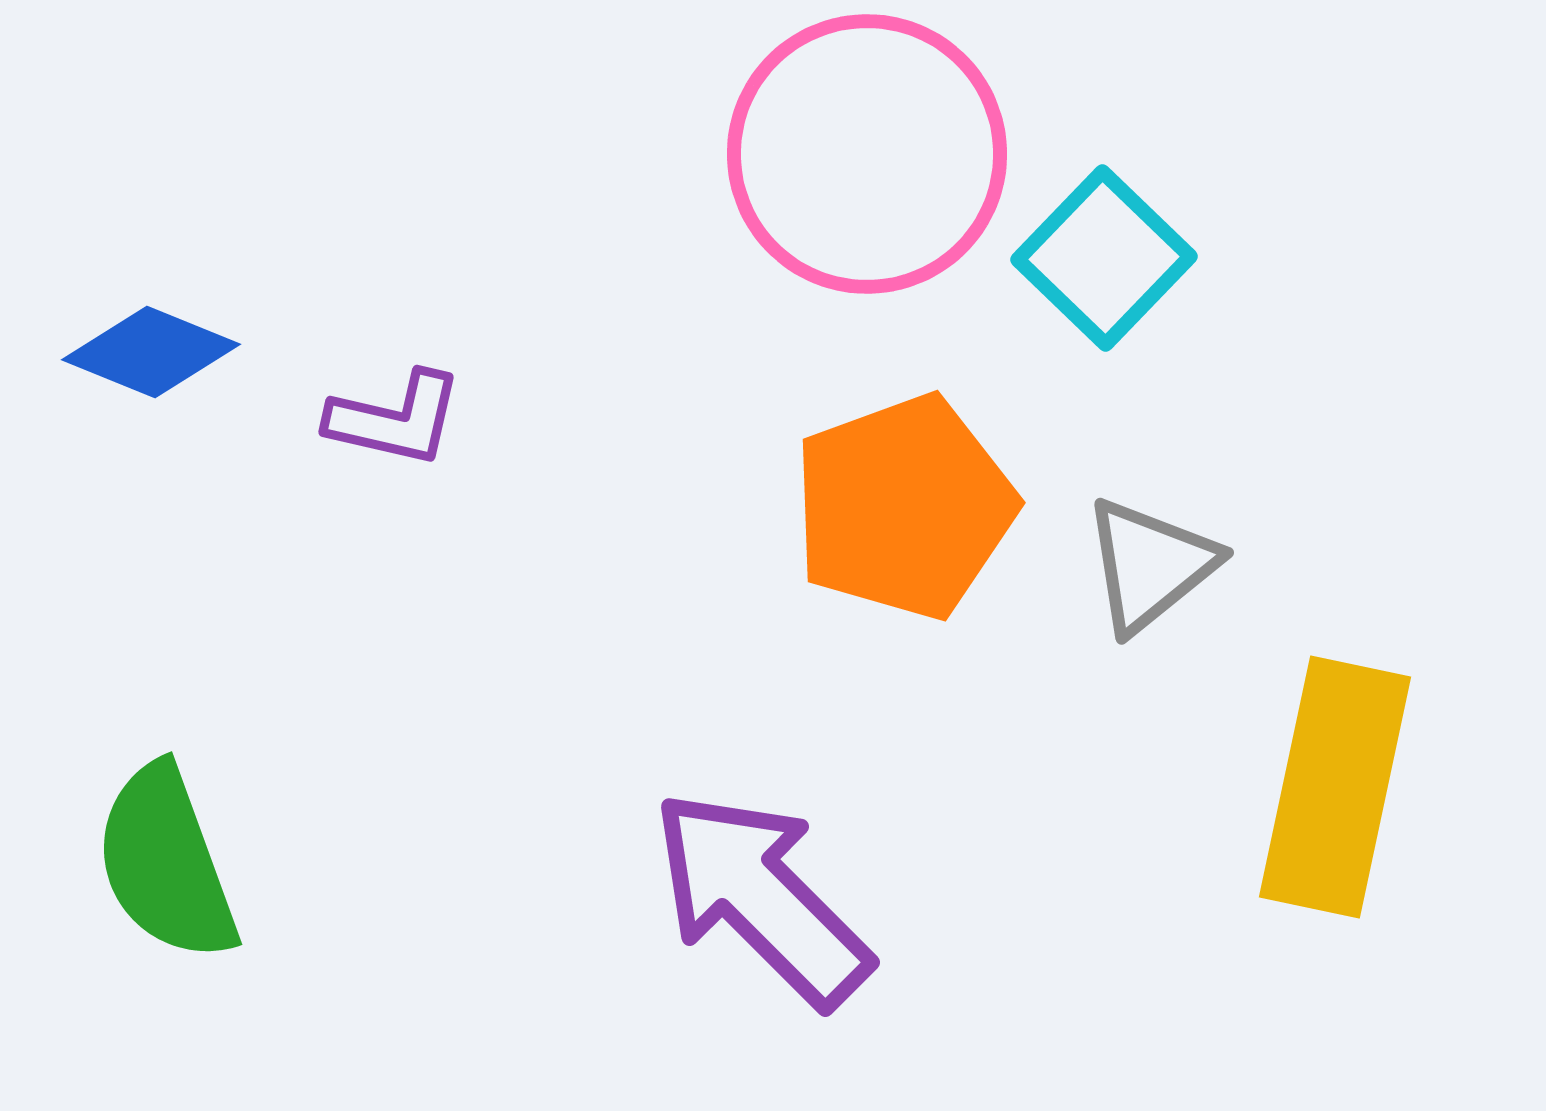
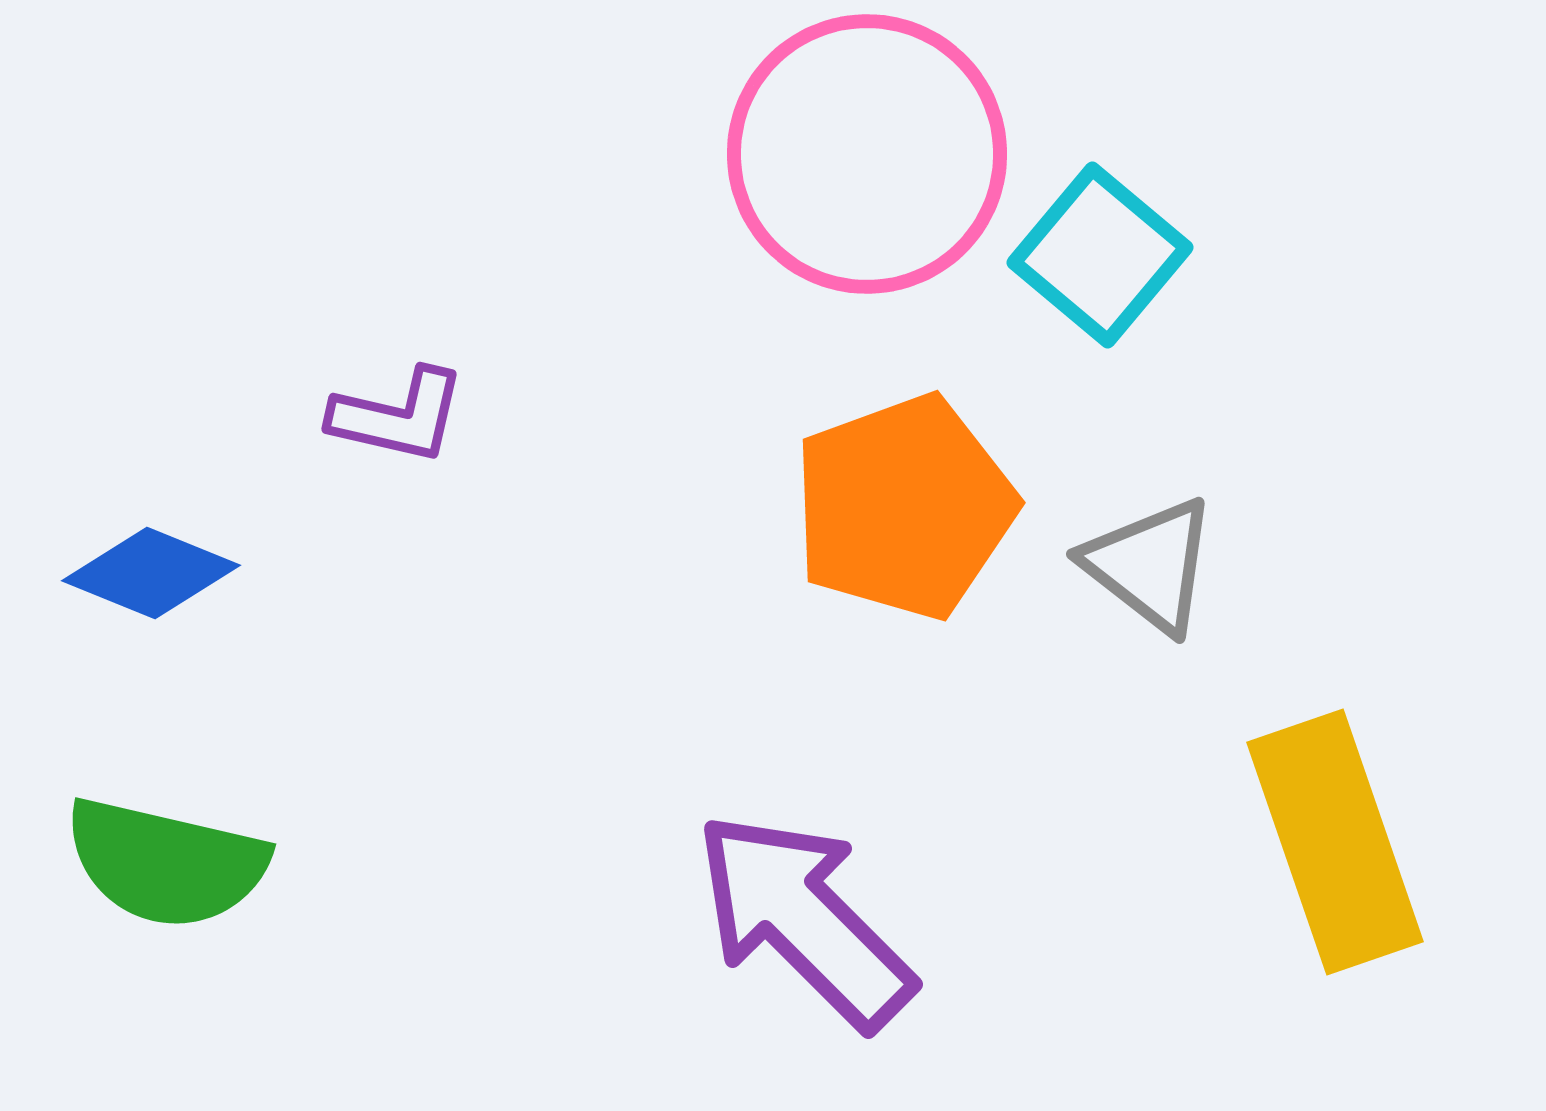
cyan square: moved 4 px left, 3 px up; rotated 4 degrees counterclockwise
blue diamond: moved 221 px down
purple L-shape: moved 3 px right, 3 px up
gray triangle: rotated 43 degrees counterclockwise
yellow rectangle: moved 55 px down; rotated 31 degrees counterclockwise
green semicircle: rotated 57 degrees counterclockwise
purple arrow: moved 43 px right, 22 px down
